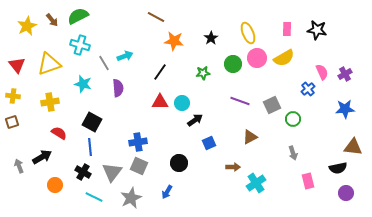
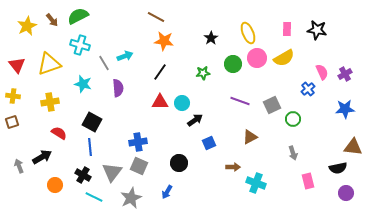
orange star at (174, 41): moved 10 px left
black cross at (83, 172): moved 3 px down
cyan cross at (256, 183): rotated 36 degrees counterclockwise
